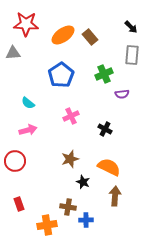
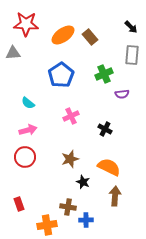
red circle: moved 10 px right, 4 px up
